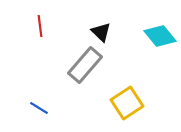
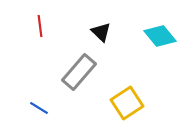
gray rectangle: moved 6 px left, 7 px down
